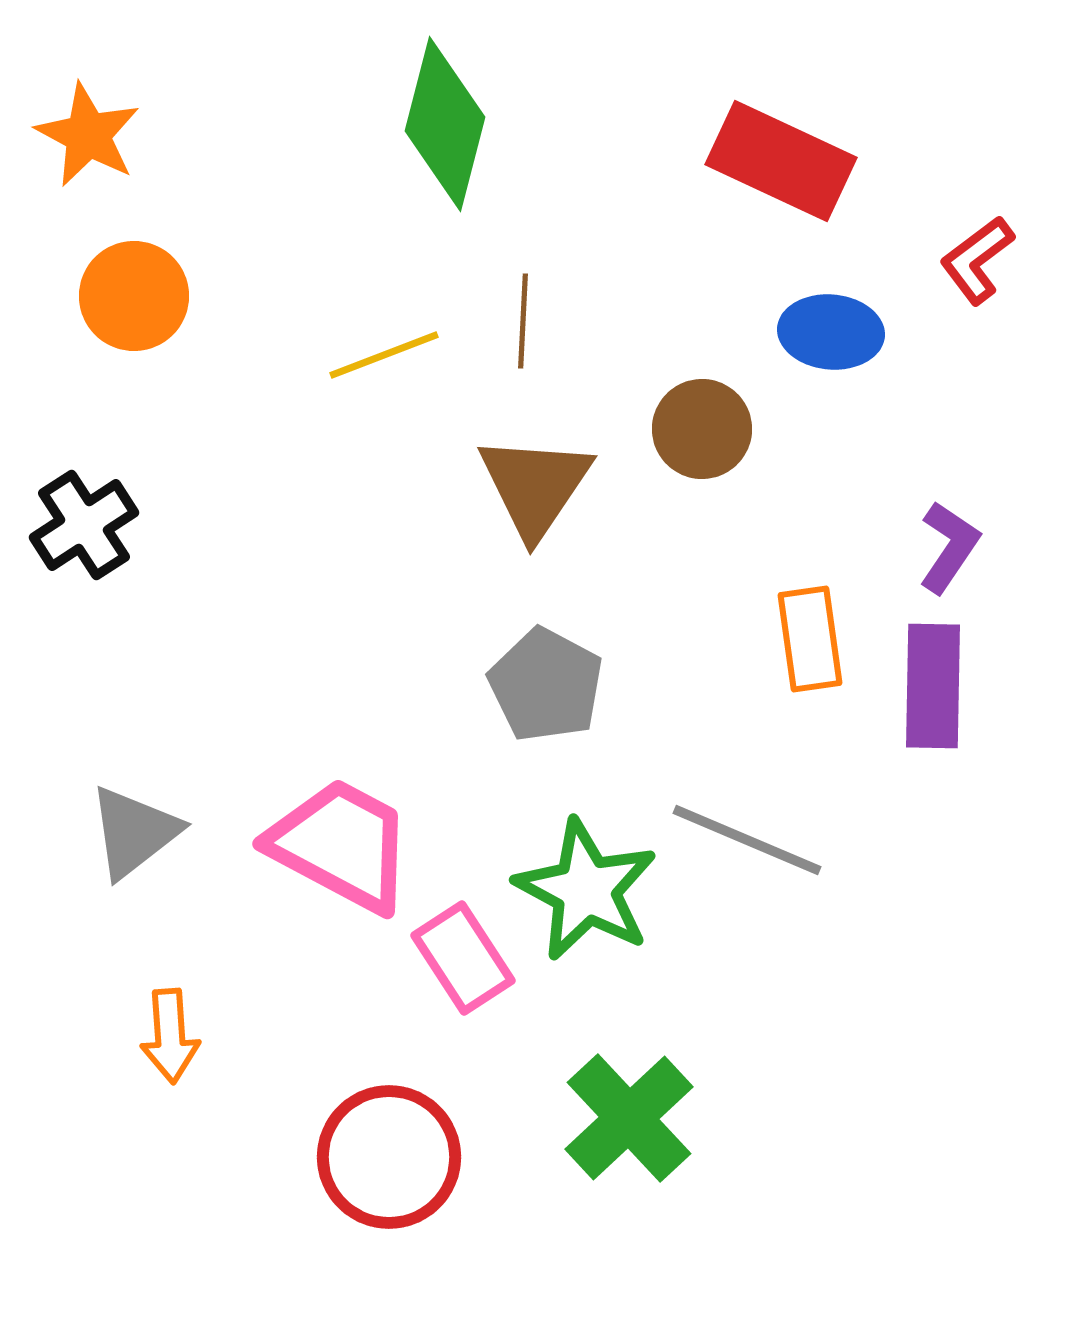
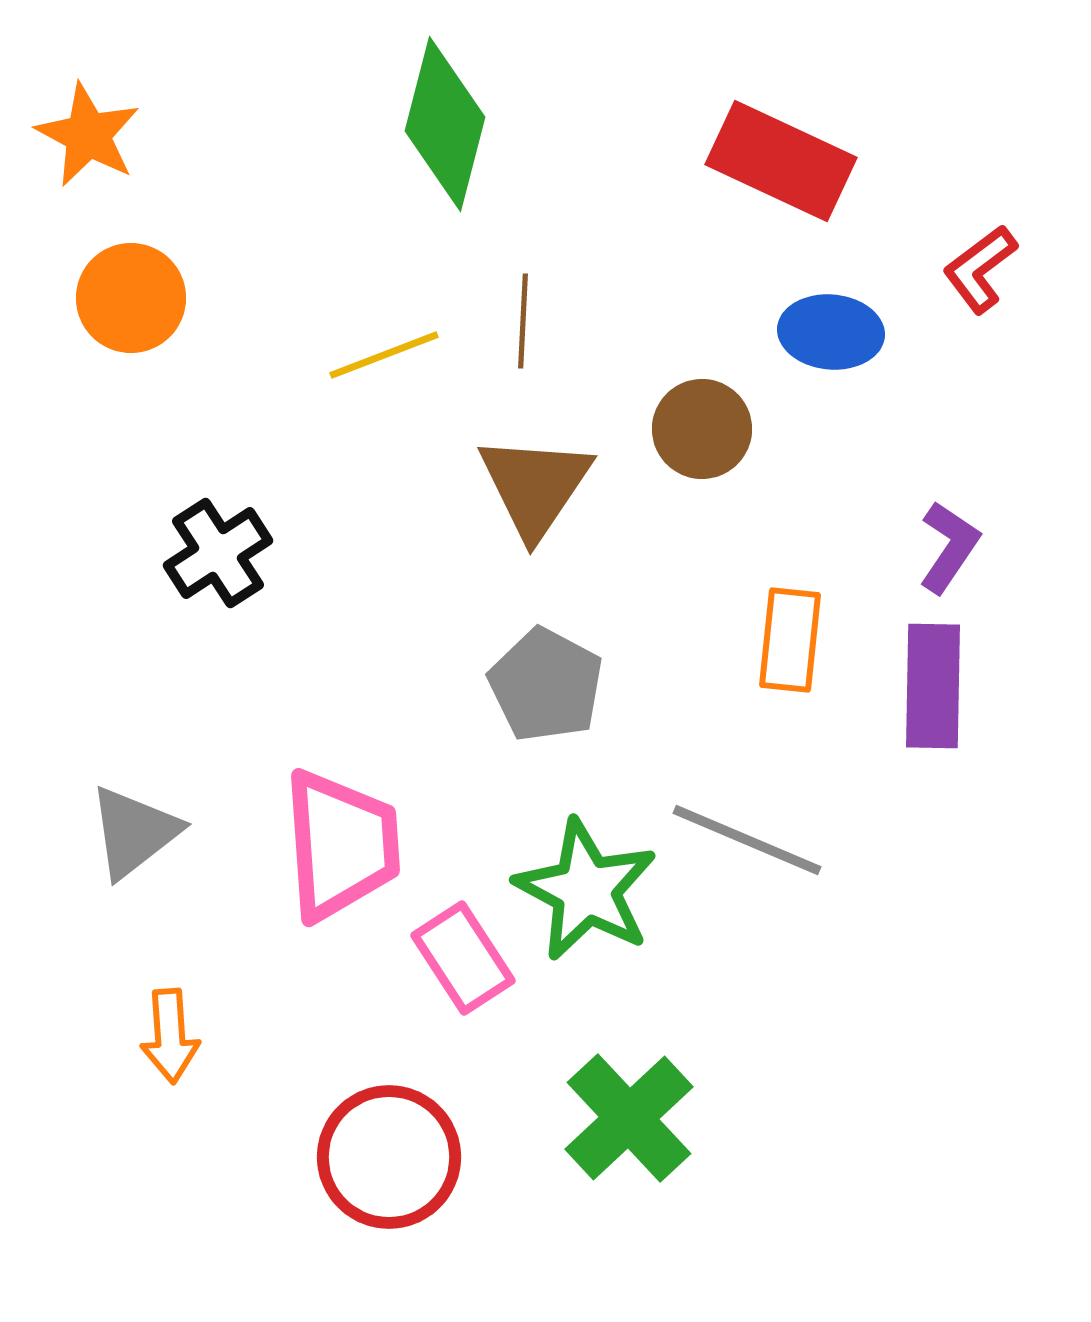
red L-shape: moved 3 px right, 9 px down
orange circle: moved 3 px left, 2 px down
black cross: moved 134 px right, 28 px down
orange rectangle: moved 20 px left, 1 px down; rotated 14 degrees clockwise
pink trapezoid: rotated 58 degrees clockwise
